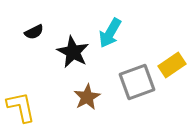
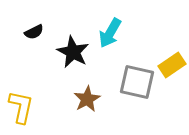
gray square: rotated 33 degrees clockwise
brown star: moved 2 px down
yellow L-shape: rotated 24 degrees clockwise
